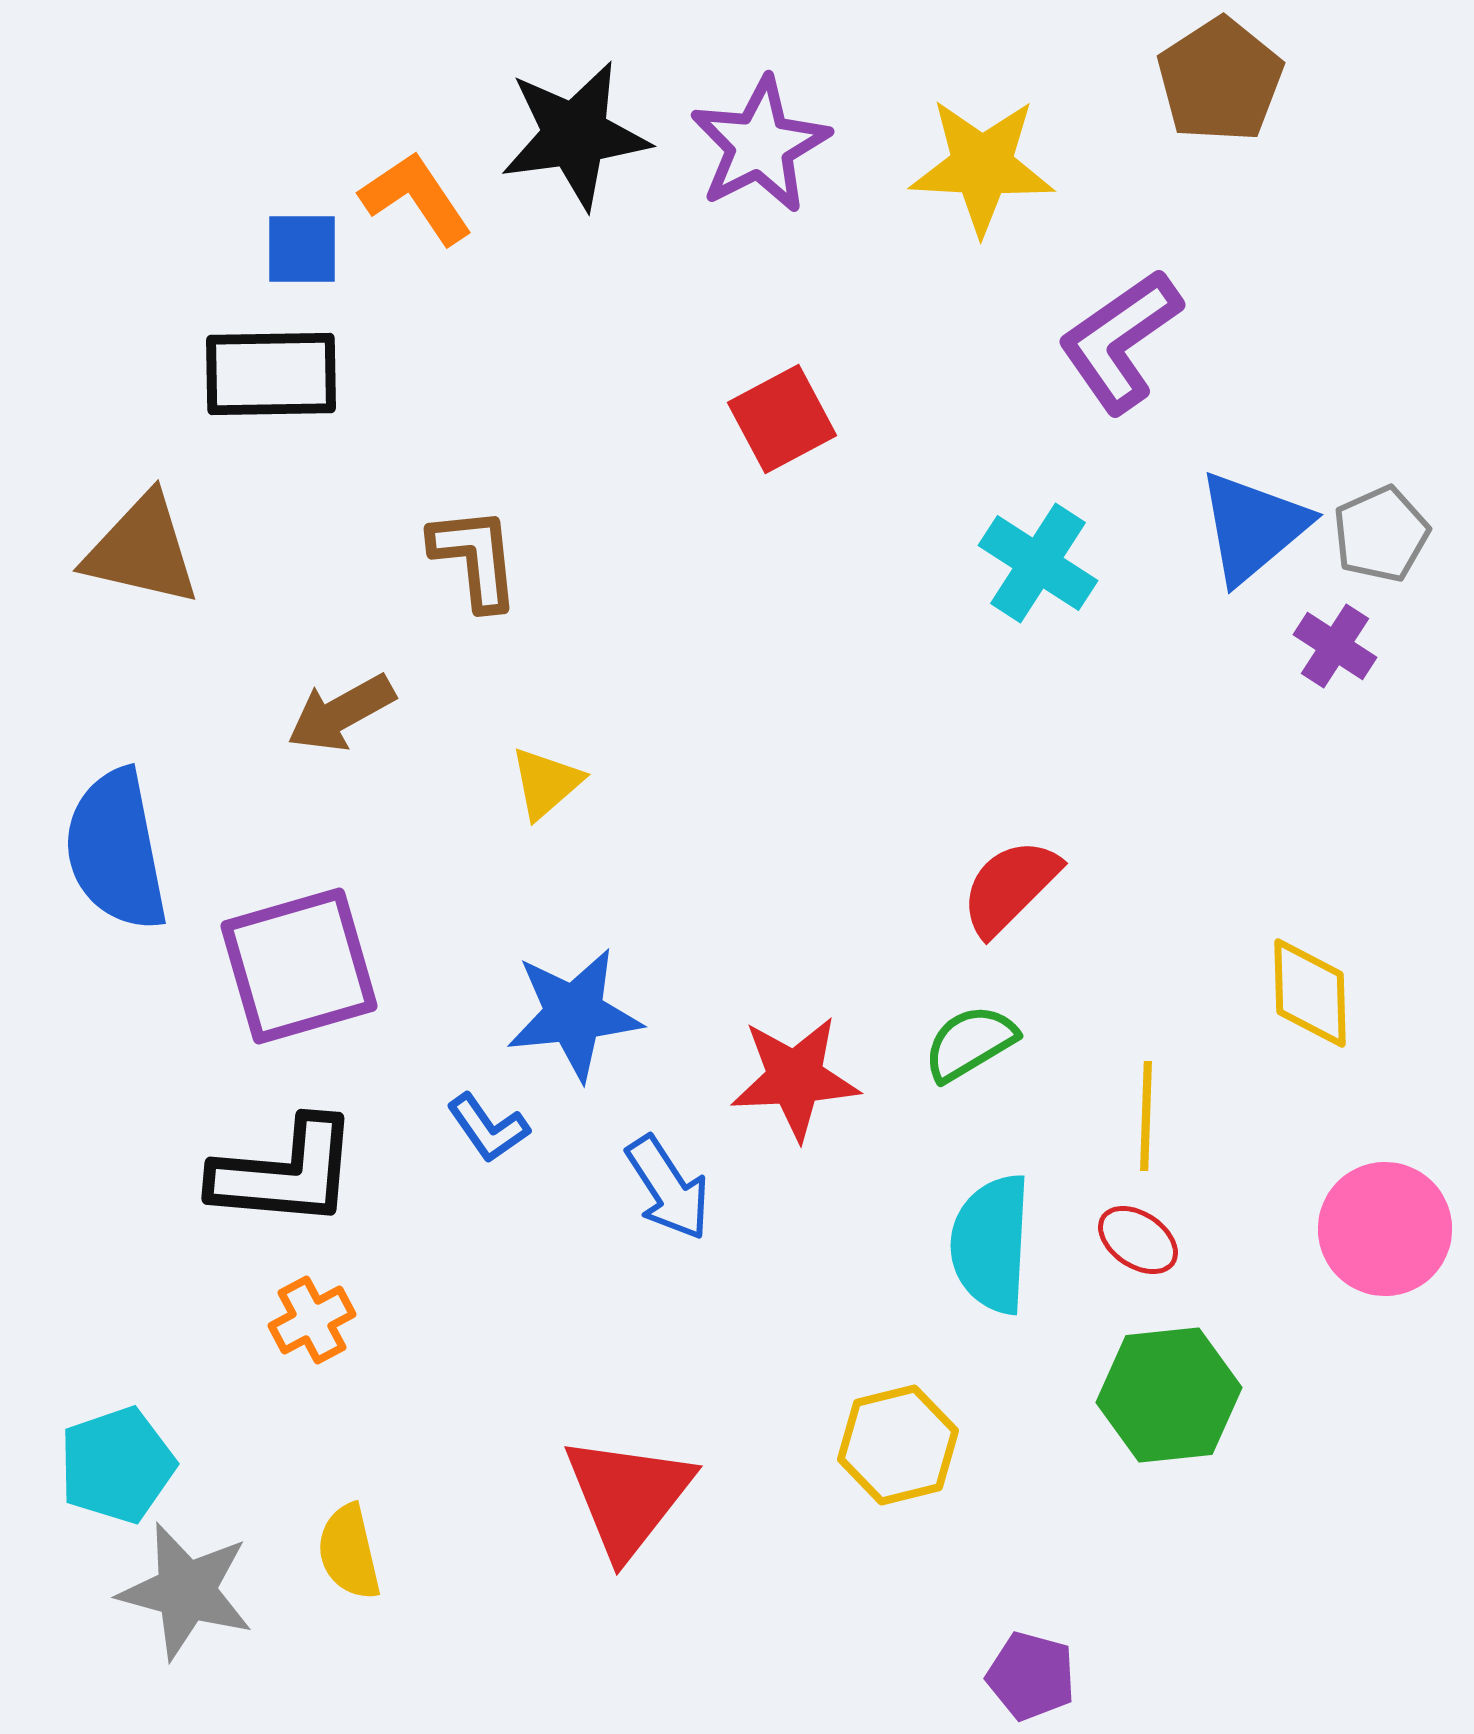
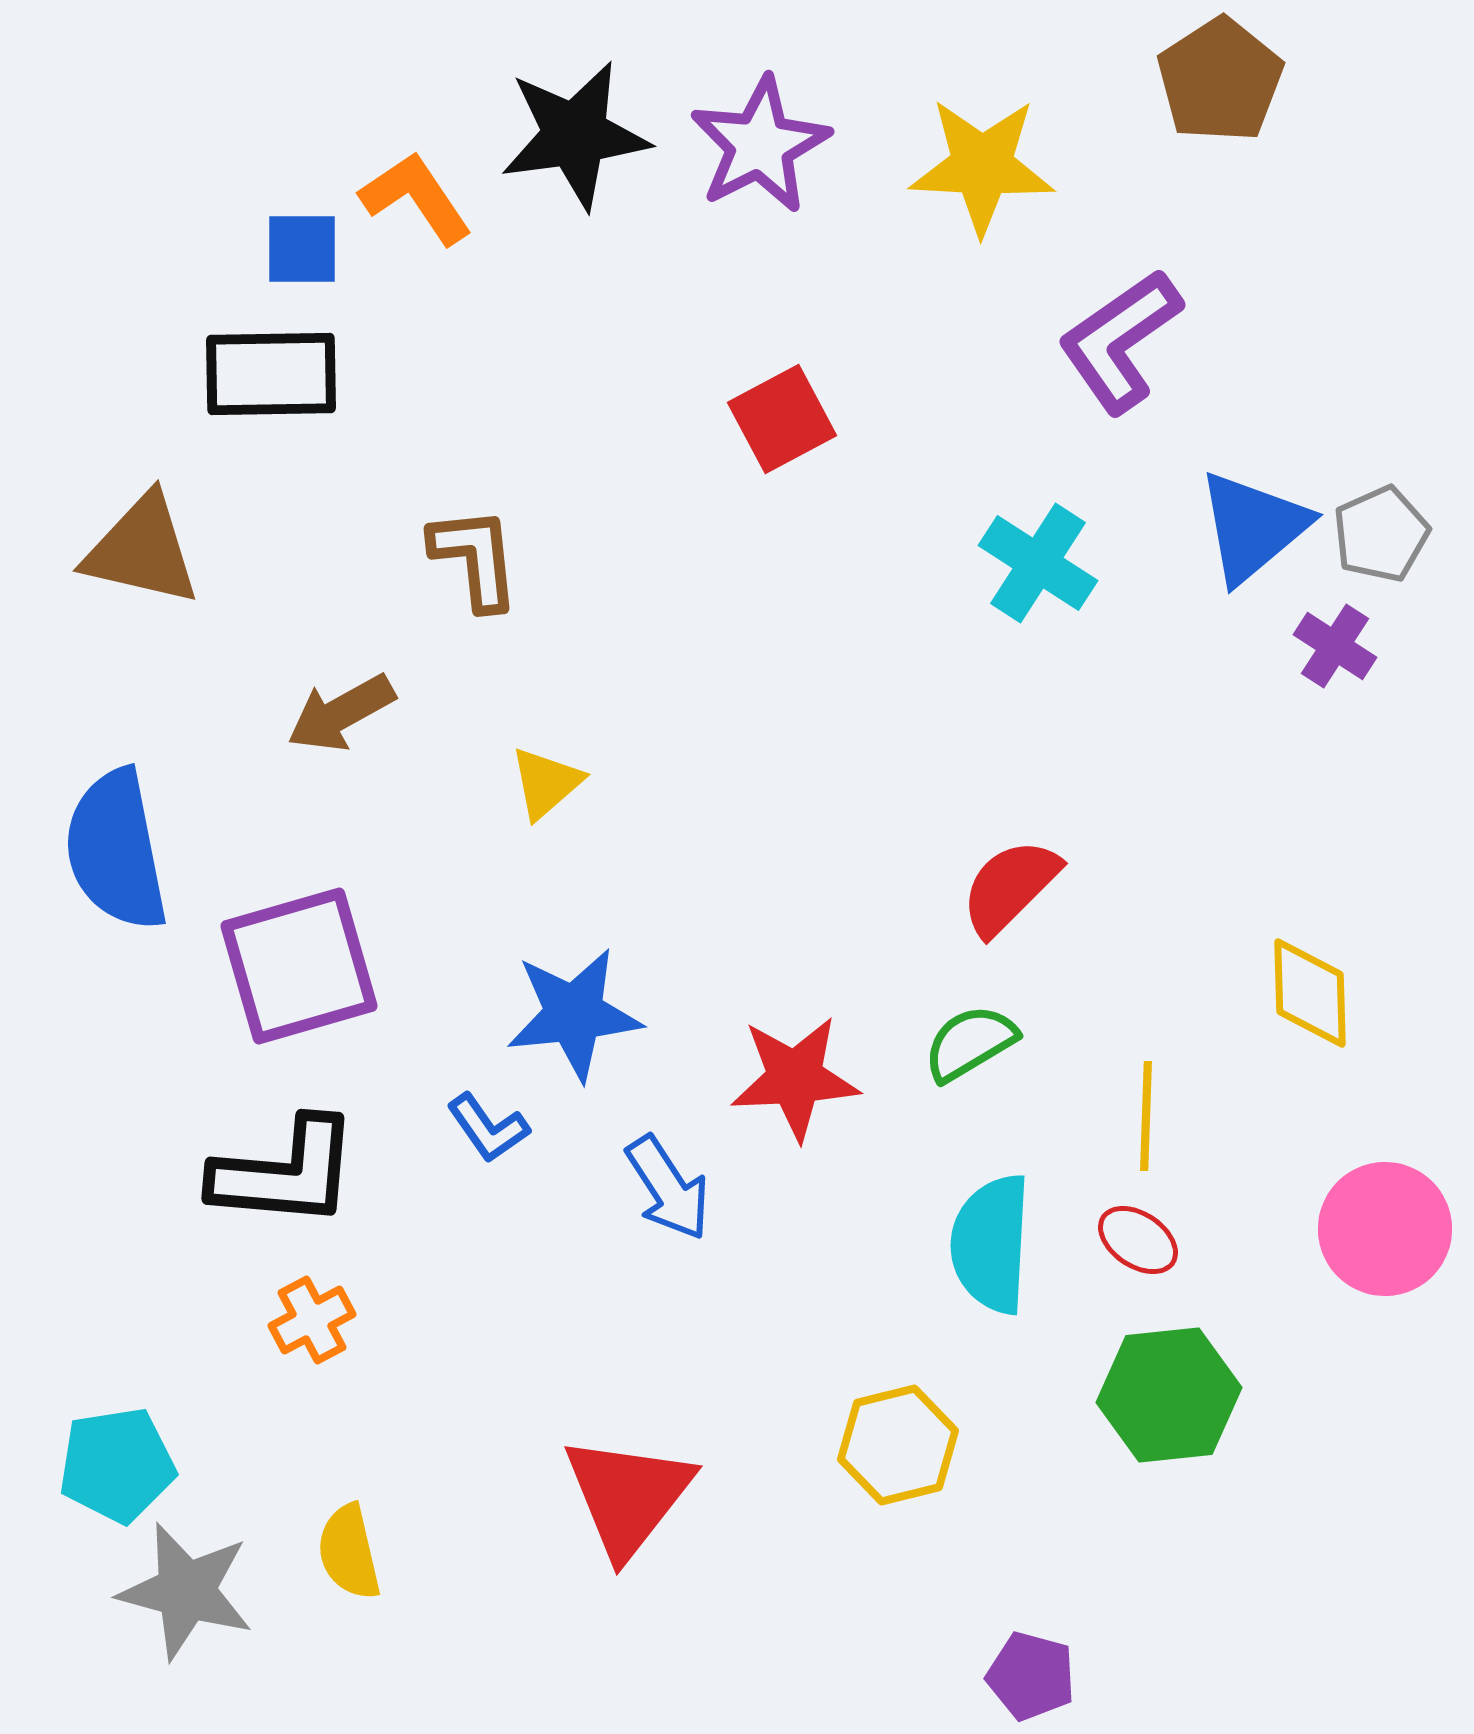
cyan pentagon: rotated 10 degrees clockwise
